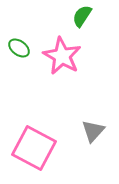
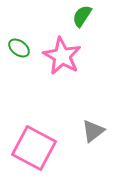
gray triangle: rotated 10 degrees clockwise
